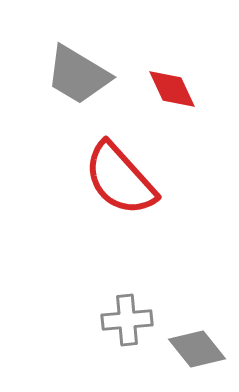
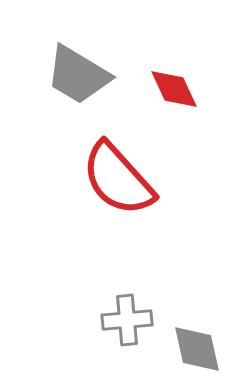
red diamond: moved 2 px right
red semicircle: moved 2 px left
gray diamond: rotated 26 degrees clockwise
